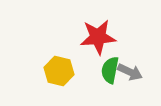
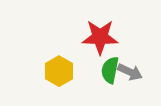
red star: moved 2 px right; rotated 6 degrees clockwise
yellow hexagon: rotated 16 degrees clockwise
